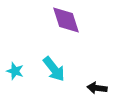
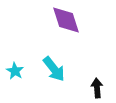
cyan star: rotated 12 degrees clockwise
black arrow: rotated 78 degrees clockwise
